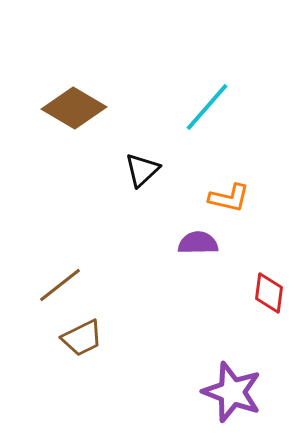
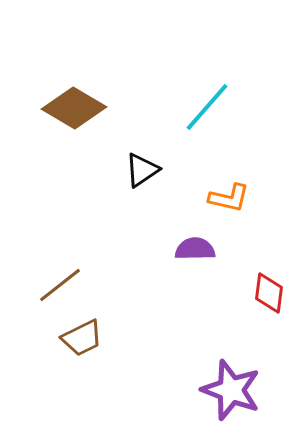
black triangle: rotated 9 degrees clockwise
purple semicircle: moved 3 px left, 6 px down
purple star: moved 1 px left, 2 px up
